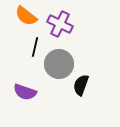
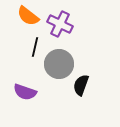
orange semicircle: moved 2 px right
